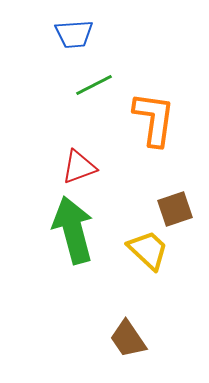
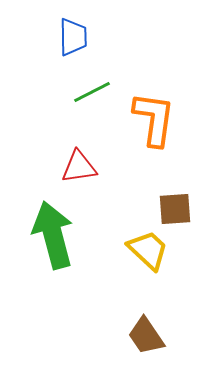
blue trapezoid: moved 1 px left, 3 px down; rotated 87 degrees counterclockwise
green line: moved 2 px left, 7 px down
red triangle: rotated 12 degrees clockwise
brown square: rotated 15 degrees clockwise
green arrow: moved 20 px left, 5 px down
brown trapezoid: moved 18 px right, 3 px up
